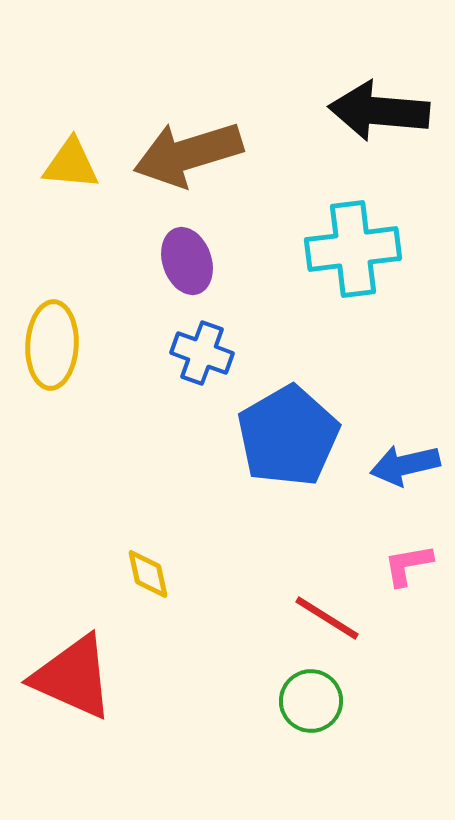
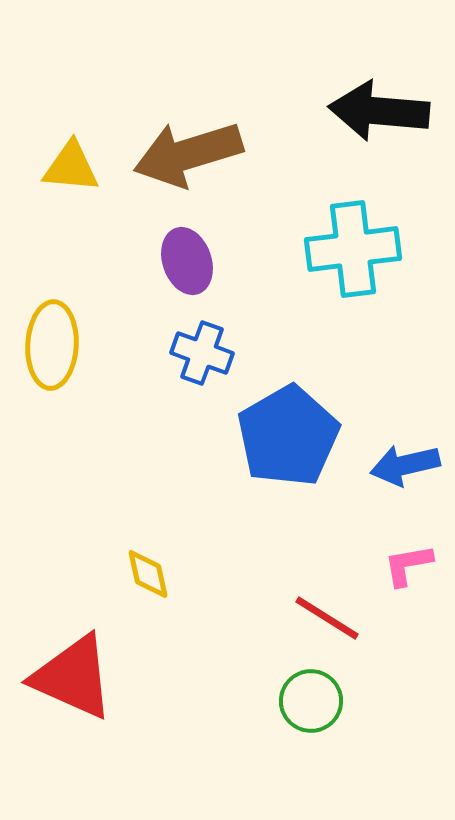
yellow triangle: moved 3 px down
